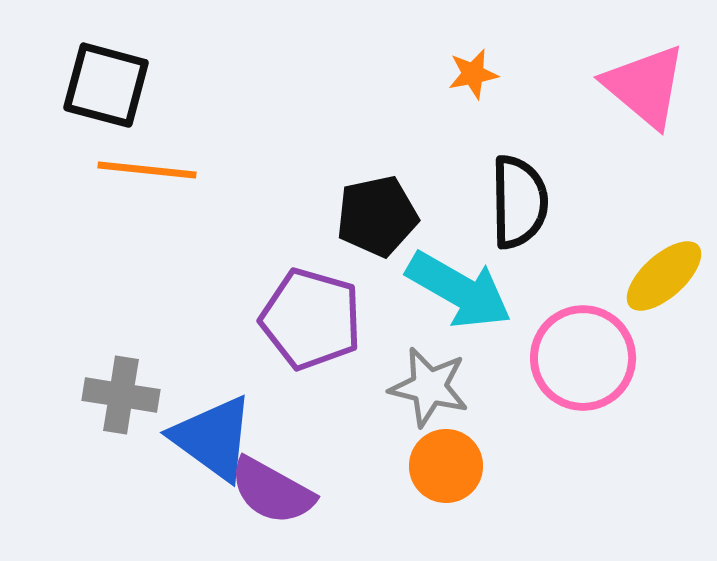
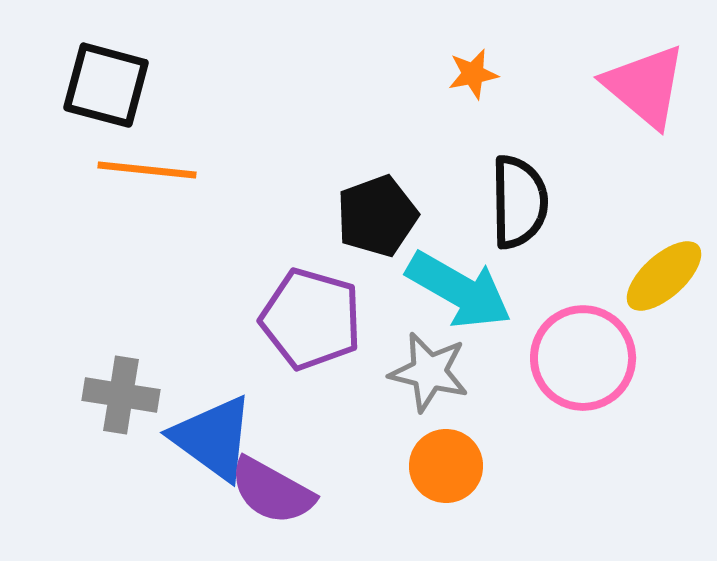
black pentagon: rotated 8 degrees counterclockwise
gray star: moved 15 px up
